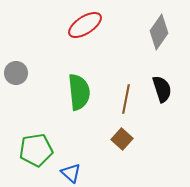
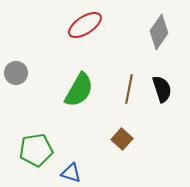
green semicircle: moved 2 px up; rotated 36 degrees clockwise
brown line: moved 3 px right, 10 px up
blue triangle: rotated 25 degrees counterclockwise
